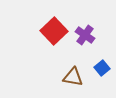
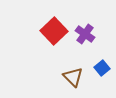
purple cross: moved 1 px up
brown triangle: rotated 35 degrees clockwise
